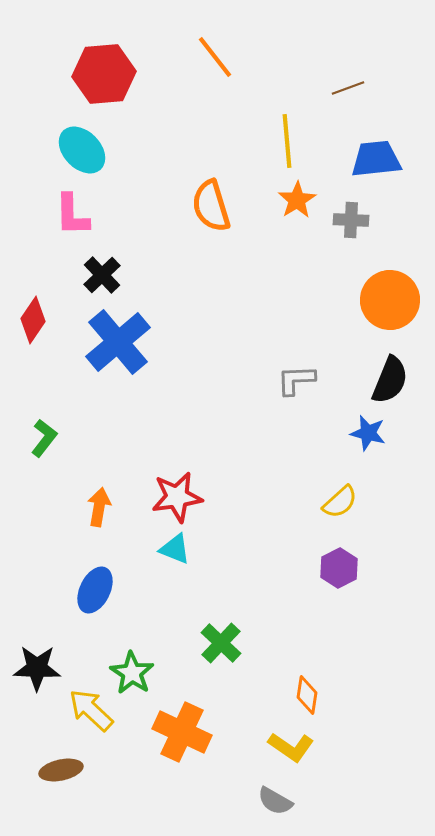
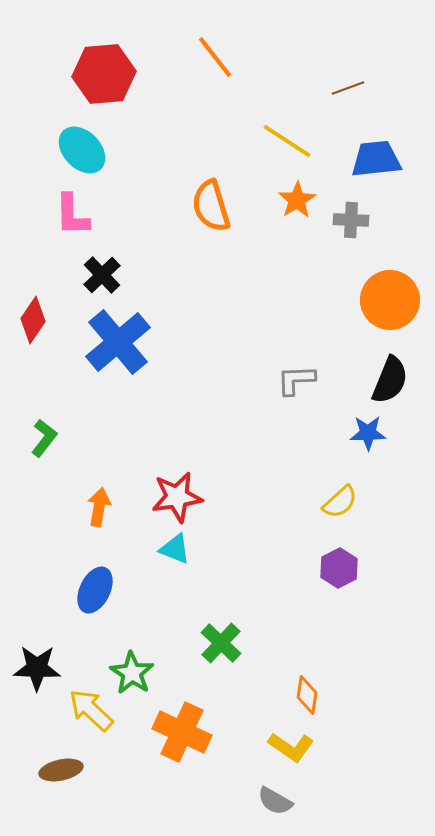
yellow line: rotated 52 degrees counterclockwise
blue star: rotated 15 degrees counterclockwise
